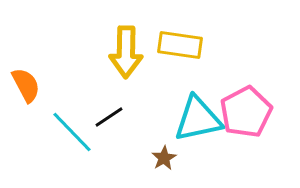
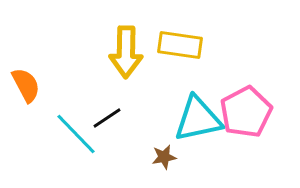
black line: moved 2 px left, 1 px down
cyan line: moved 4 px right, 2 px down
brown star: moved 1 px up; rotated 20 degrees clockwise
